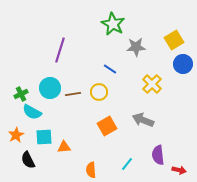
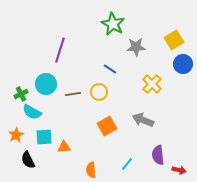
cyan circle: moved 4 px left, 4 px up
